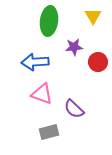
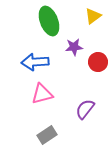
yellow triangle: rotated 24 degrees clockwise
green ellipse: rotated 28 degrees counterclockwise
pink triangle: rotated 35 degrees counterclockwise
purple semicircle: moved 11 px right; rotated 85 degrees clockwise
gray rectangle: moved 2 px left, 3 px down; rotated 18 degrees counterclockwise
